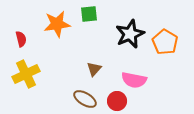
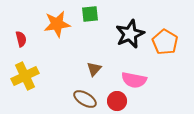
green square: moved 1 px right
yellow cross: moved 1 px left, 2 px down
